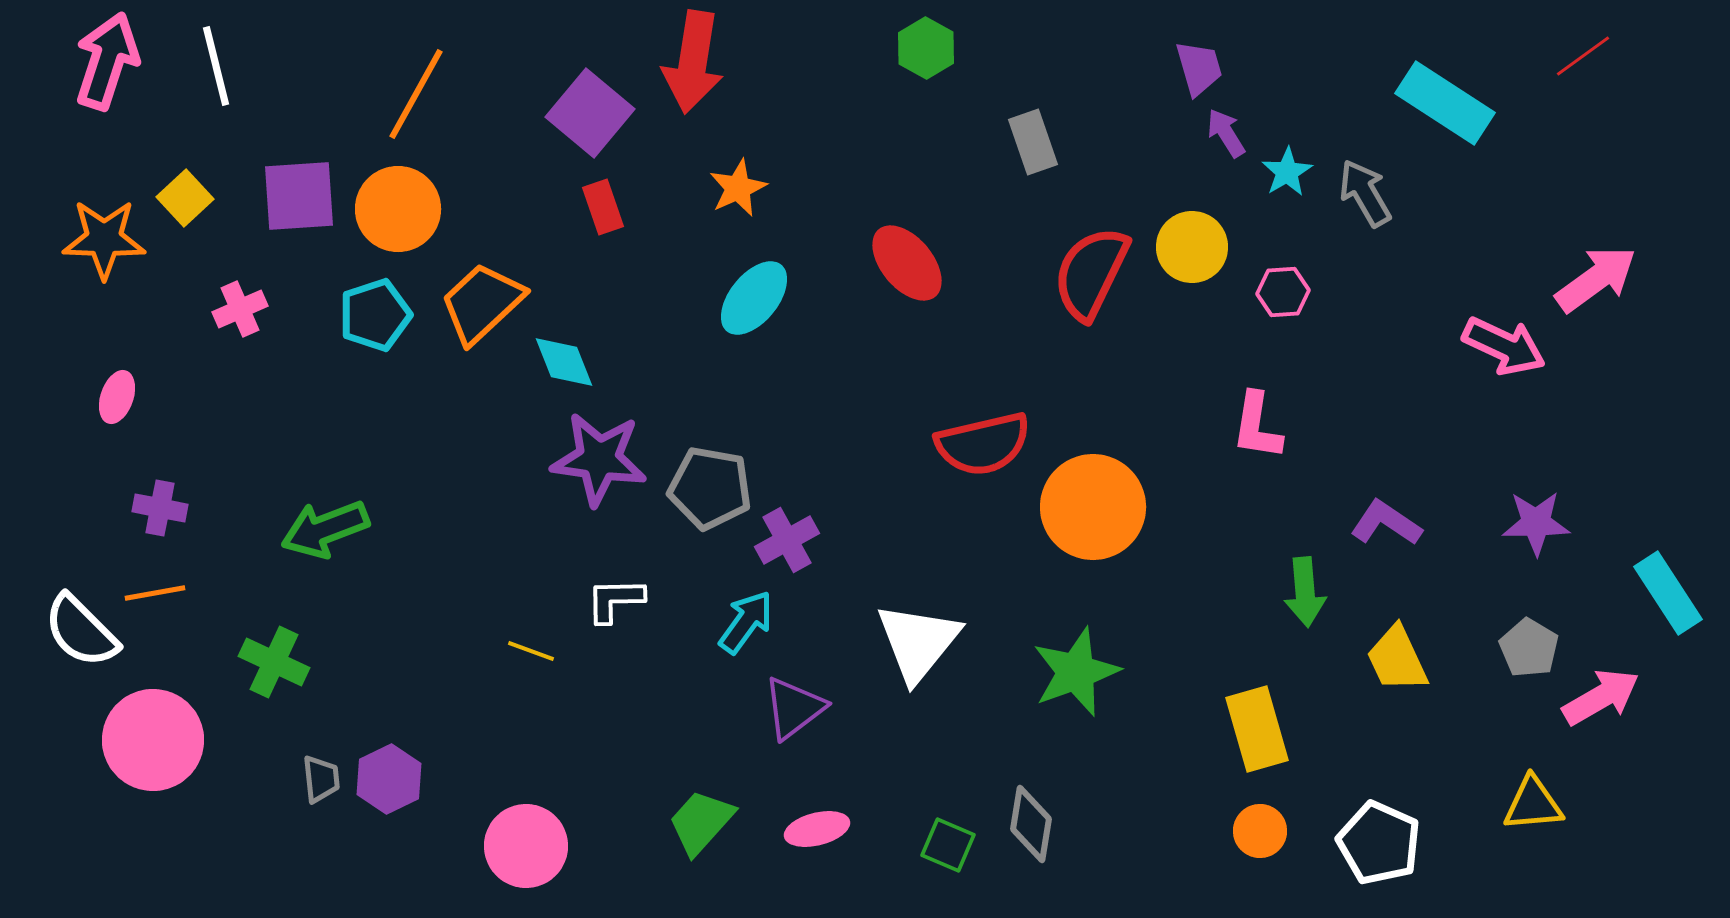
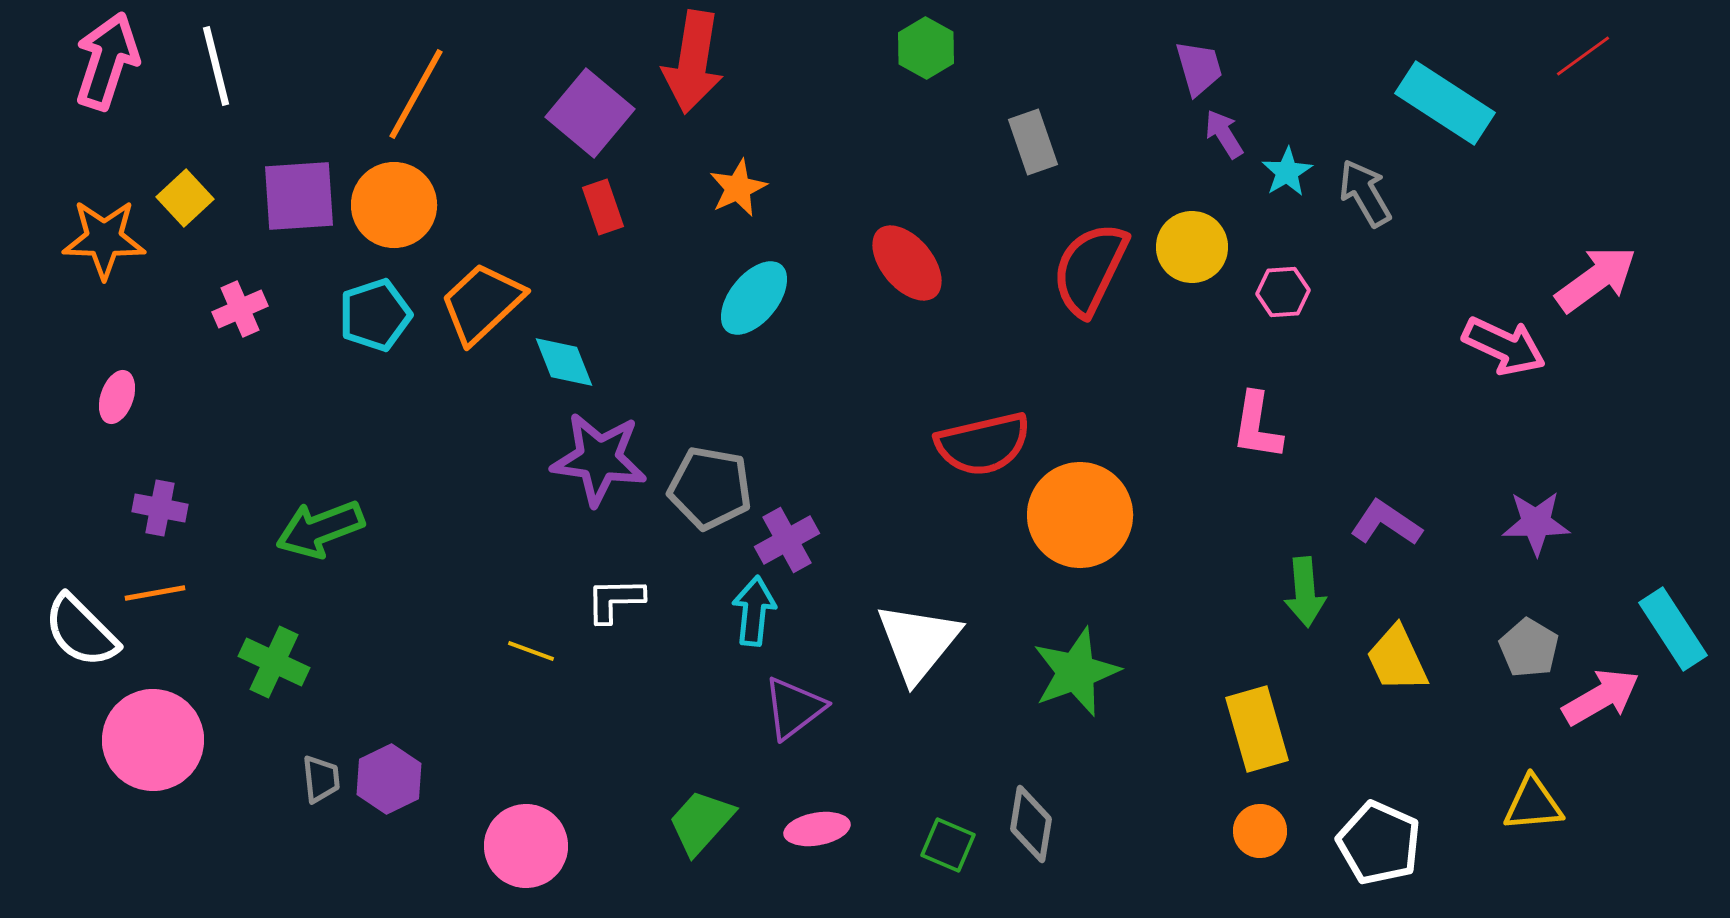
purple arrow at (1226, 133): moved 2 px left, 1 px down
orange circle at (398, 209): moved 4 px left, 4 px up
red semicircle at (1091, 273): moved 1 px left, 4 px up
orange circle at (1093, 507): moved 13 px left, 8 px down
green arrow at (325, 529): moved 5 px left
cyan rectangle at (1668, 593): moved 5 px right, 36 px down
cyan arrow at (746, 622): moved 8 px right, 11 px up; rotated 30 degrees counterclockwise
pink ellipse at (817, 829): rotated 4 degrees clockwise
